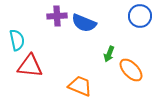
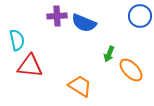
orange trapezoid: rotated 10 degrees clockwise
